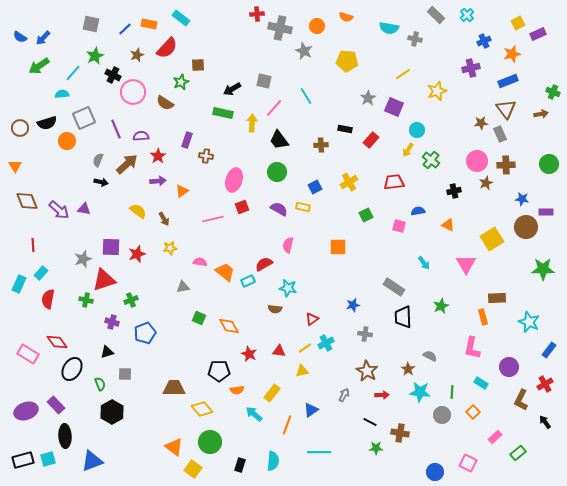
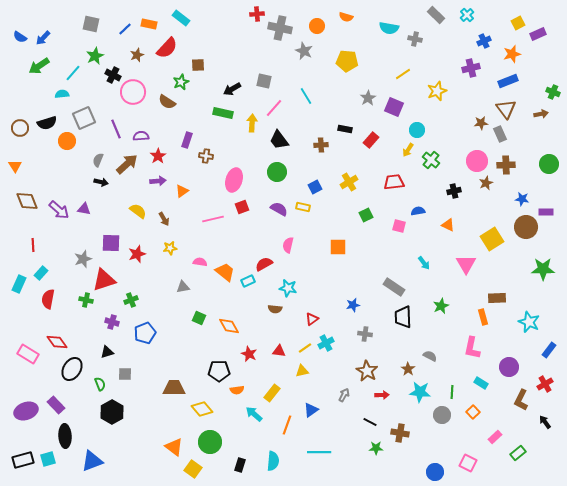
brown semicircle at (165, 103): moved 2 px right, 1 px up
purple square at (111, 247): moved 4 px up
